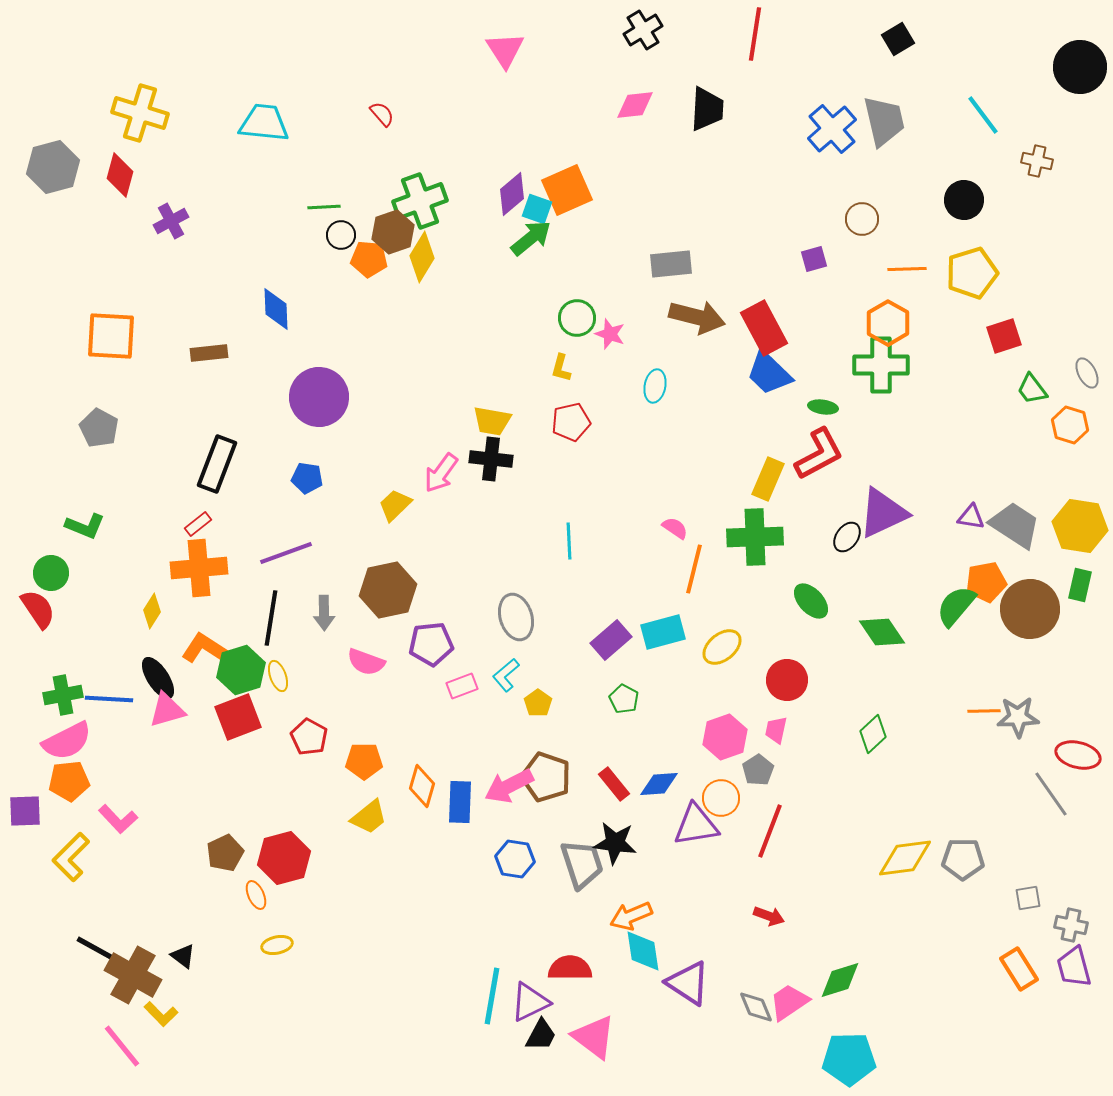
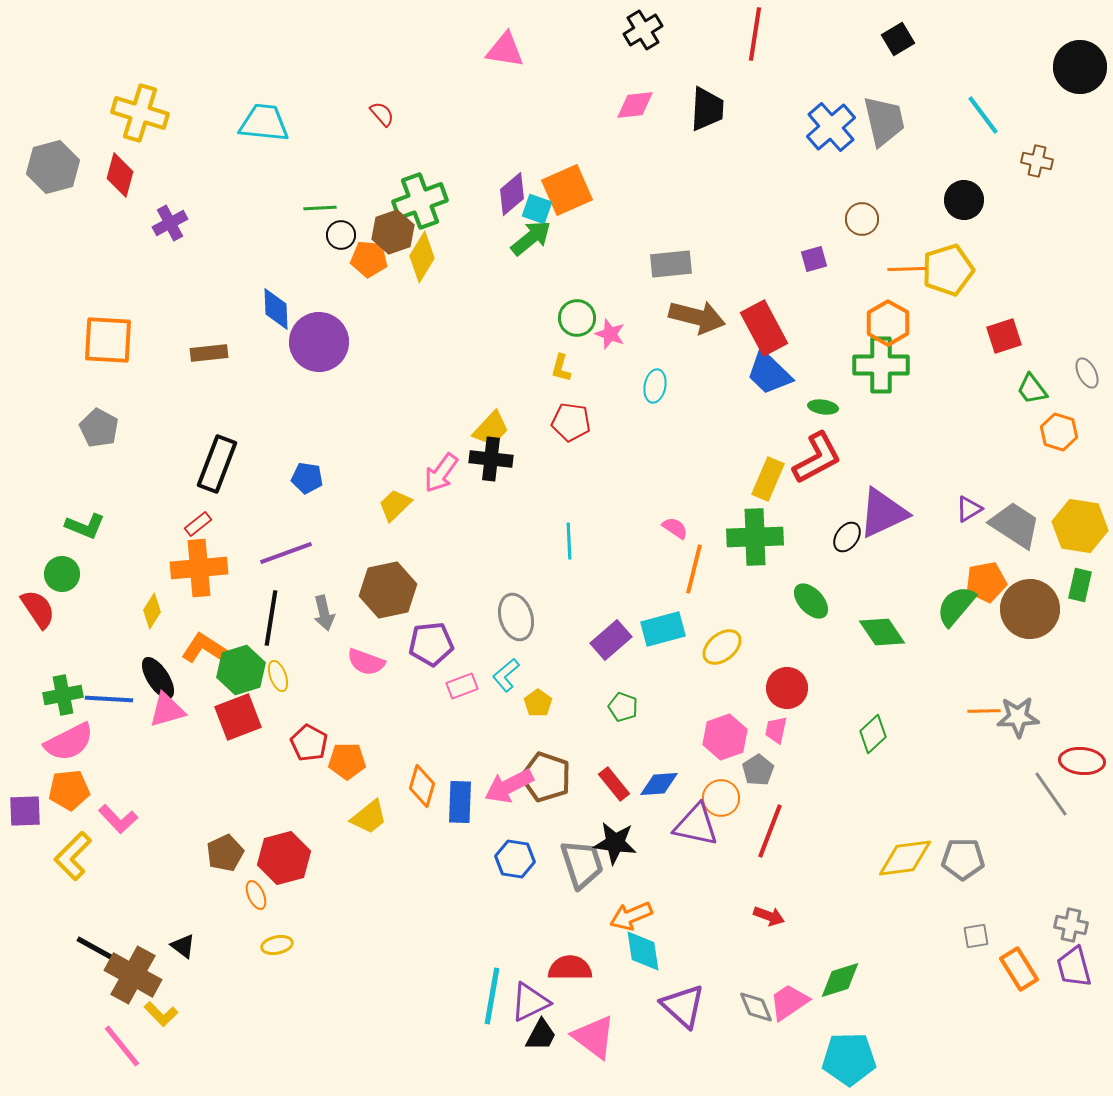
pink triangle at (505, 50): rotated 48 degrees counterclockwise
blue cross at (832, 129): moved 1 px left, 2 px up
green line at (324, 207): moved 4 px left, 1 px down
purple cross at (171, 221): moved 1 px left, 2 px down
yellow pentagon at (972, 273): moved 24 px left, 3 px up
orange square at (111, 336): moved 3 px left, 4 px down
purple circle at (319, 397): moved 55 px up
yellow trapezoid at (492, 421): moved 1 px left, 8 px down; rotated 57 degrees counterclockwise
red pentagon at (571, 422): rotated 21 degrees clockwise
orange hexagon at (1070, 425): moved 11 px left, 7 px down
red L-shape at (819, 454): moved 2 px left, 4 px down
purple triangle at (971, 517): moved 2 px left, 8 px up; rotated 40 degrees counterclockwise
green circle at (51, 573): moved 11 px right, 1 px down
gray arrow at (324, 613): rotated 12 degrees counterclockwise
cyan rectangle at (663, 632): moved 3 px up
red circle at (787, 680): moved 8 px down
green pentagon at (624, 699): moved 1 px left, 8 px down; rotated 8 degrees counterclockwise
red pentagon at (309, 737): moved 6 px down
pink semicircle at (67, 741): moved 2 px right, 1 px down
red ellipse at (1078, 755): moved 4 px right, 6 px down; rotated 9 degrees counterclockwise
orange pentagon at (364, 761): moved 17 px left
orange pentagon at (69, 781): moved 9 px down
purple triangle at (696, 825): rotated 21 degrees clockwise
yellow L-shape at (71, 857): moved 2 px right, 1 px up
gray square at (1028, 898): moved 52 px left, 38 px down
black triangle at (183, 956): moved 10 px up
purple triangle at (688, 983): moved 5 px left, 23 px down; rotated 9 degrees clockwise
